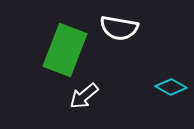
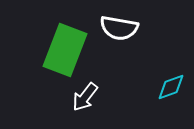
cyan diamond: rotated 48 degrees counterclockwise
white arrow: moved 1 px right, 1 px down; rotated 12 degrees counterclockwise
